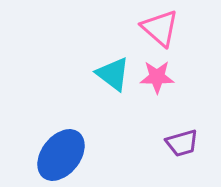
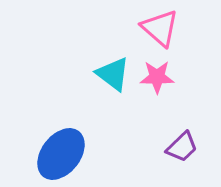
purple trapezoid: moved 4 px down; rotated 28 degrees counterclockwise
blue ellipse: moved 1 px up
